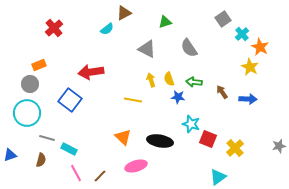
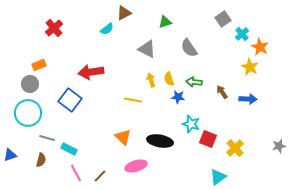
cyan circle: moved 1 px right
